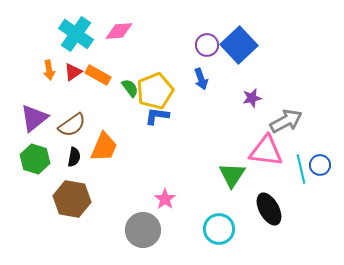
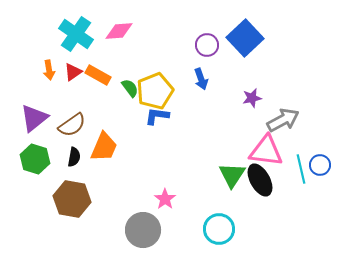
blue square: moved 6 px right, 7 px up
gray arrow: moved 3 px left, 1 px up
black ellipse: moved 9 px left, 29 px up
